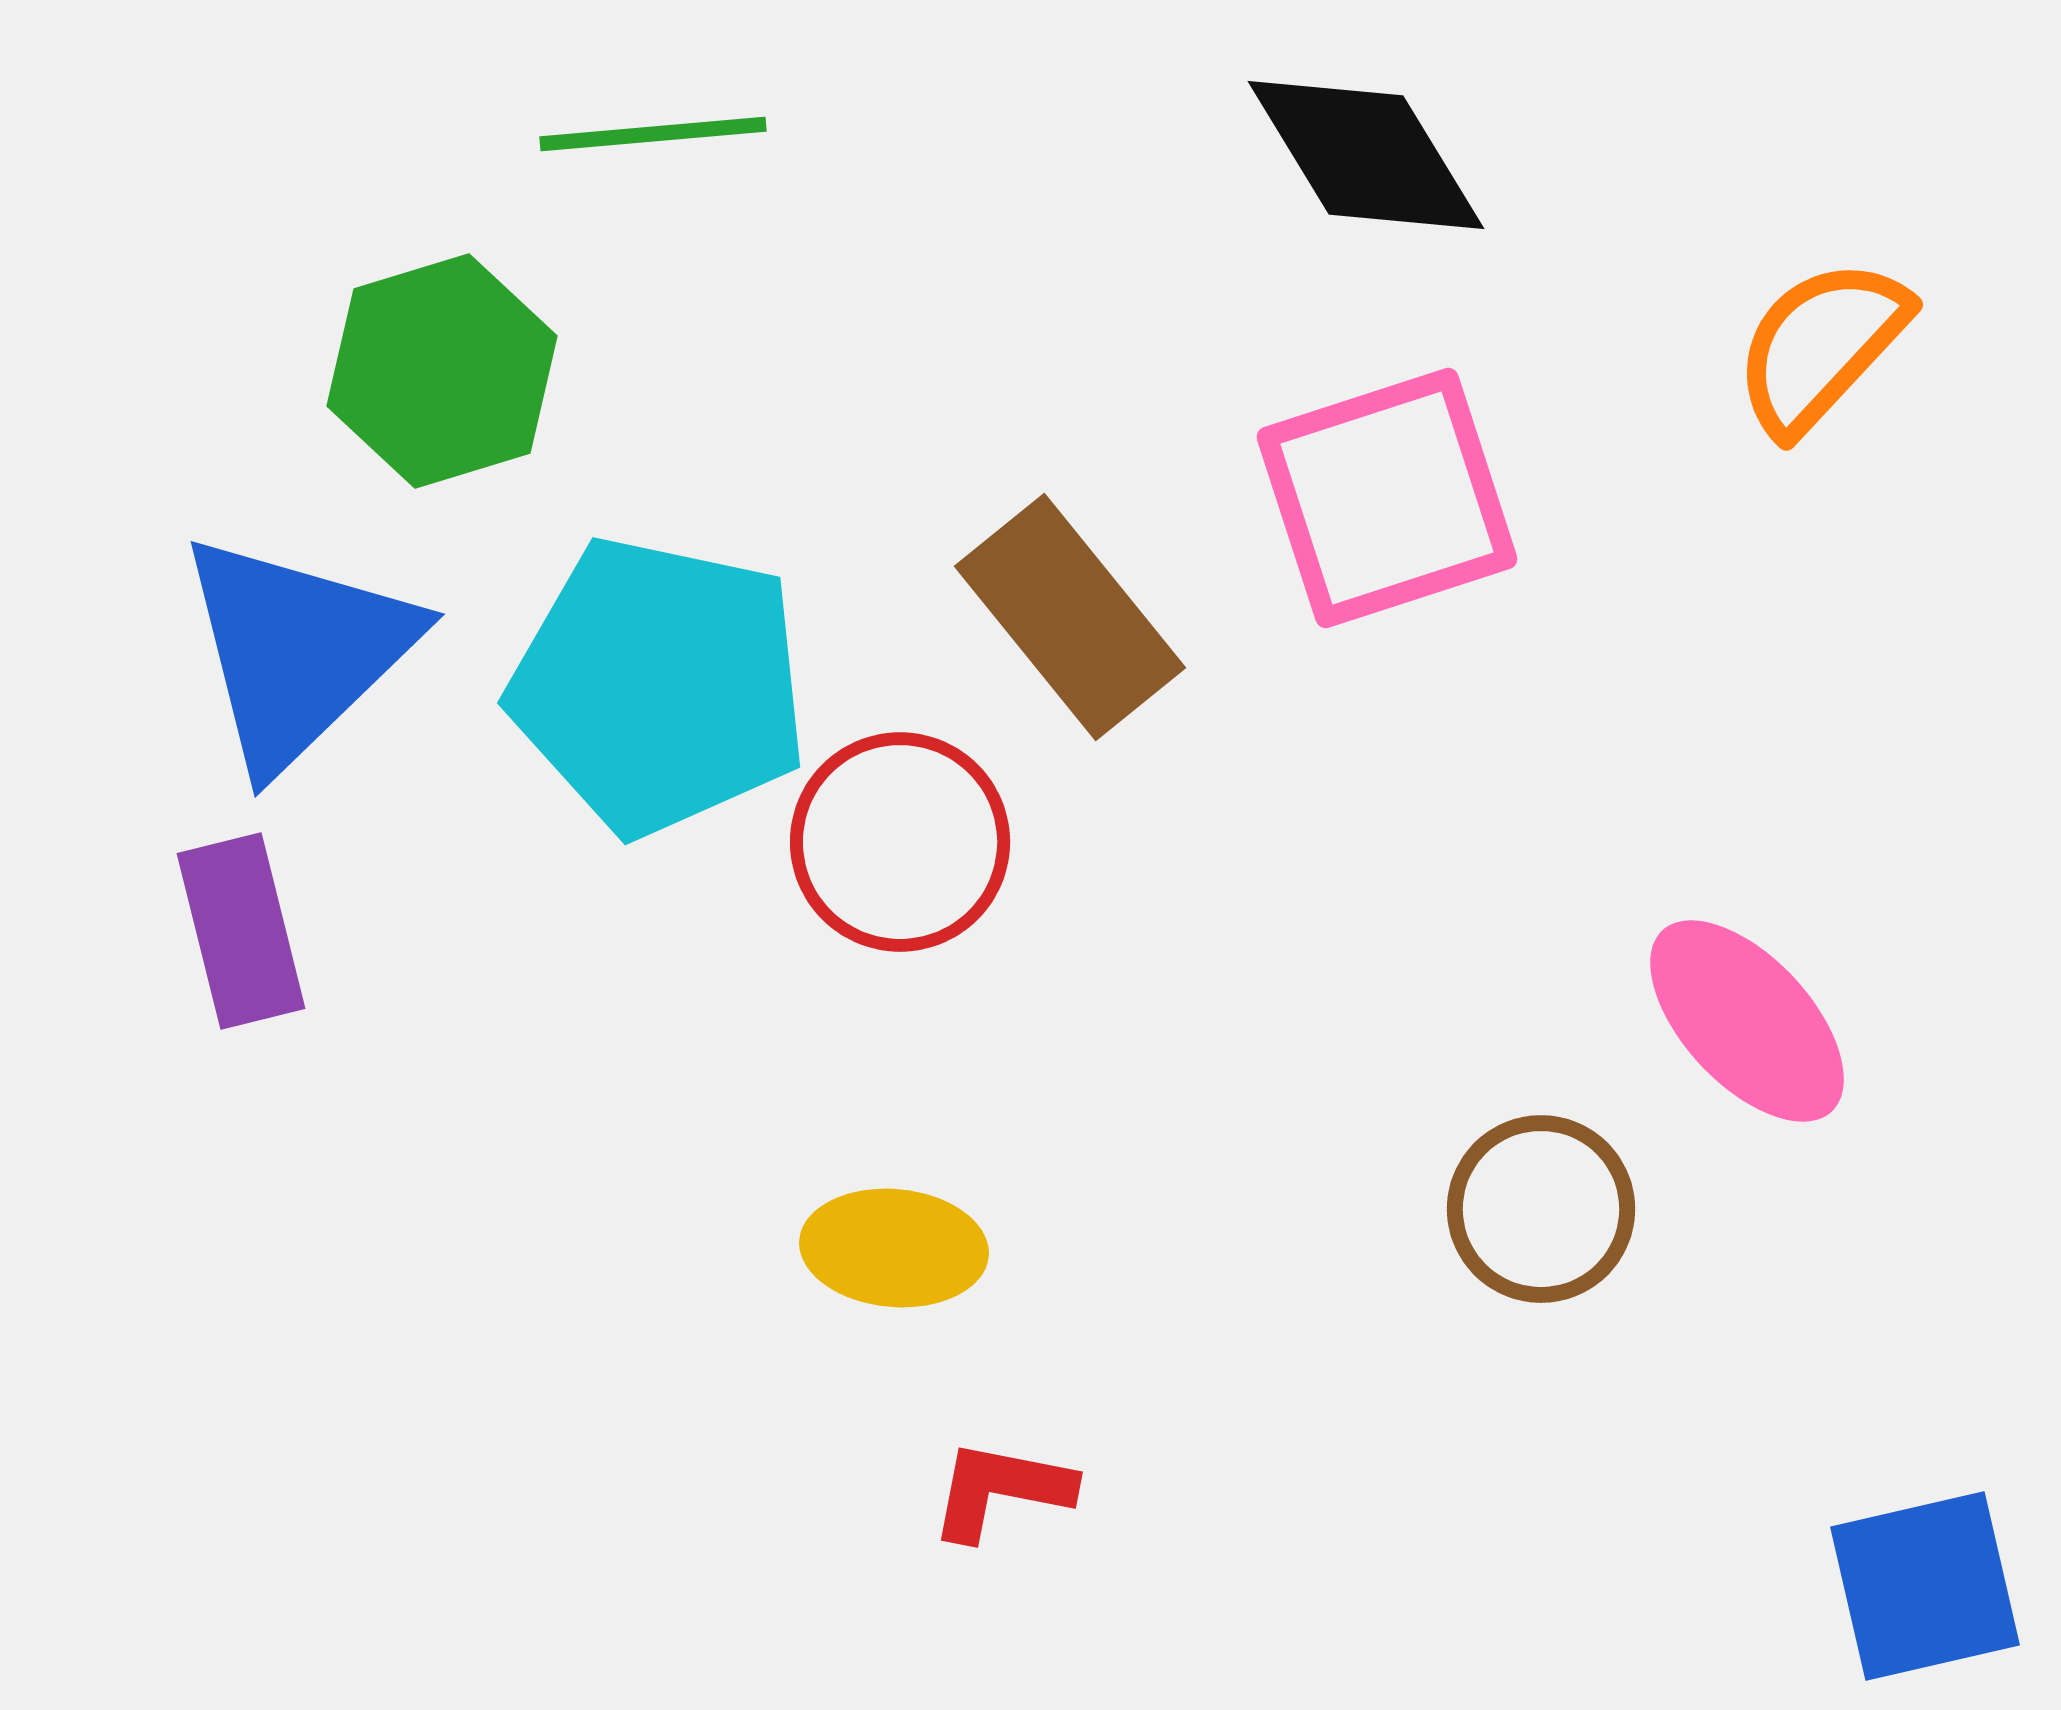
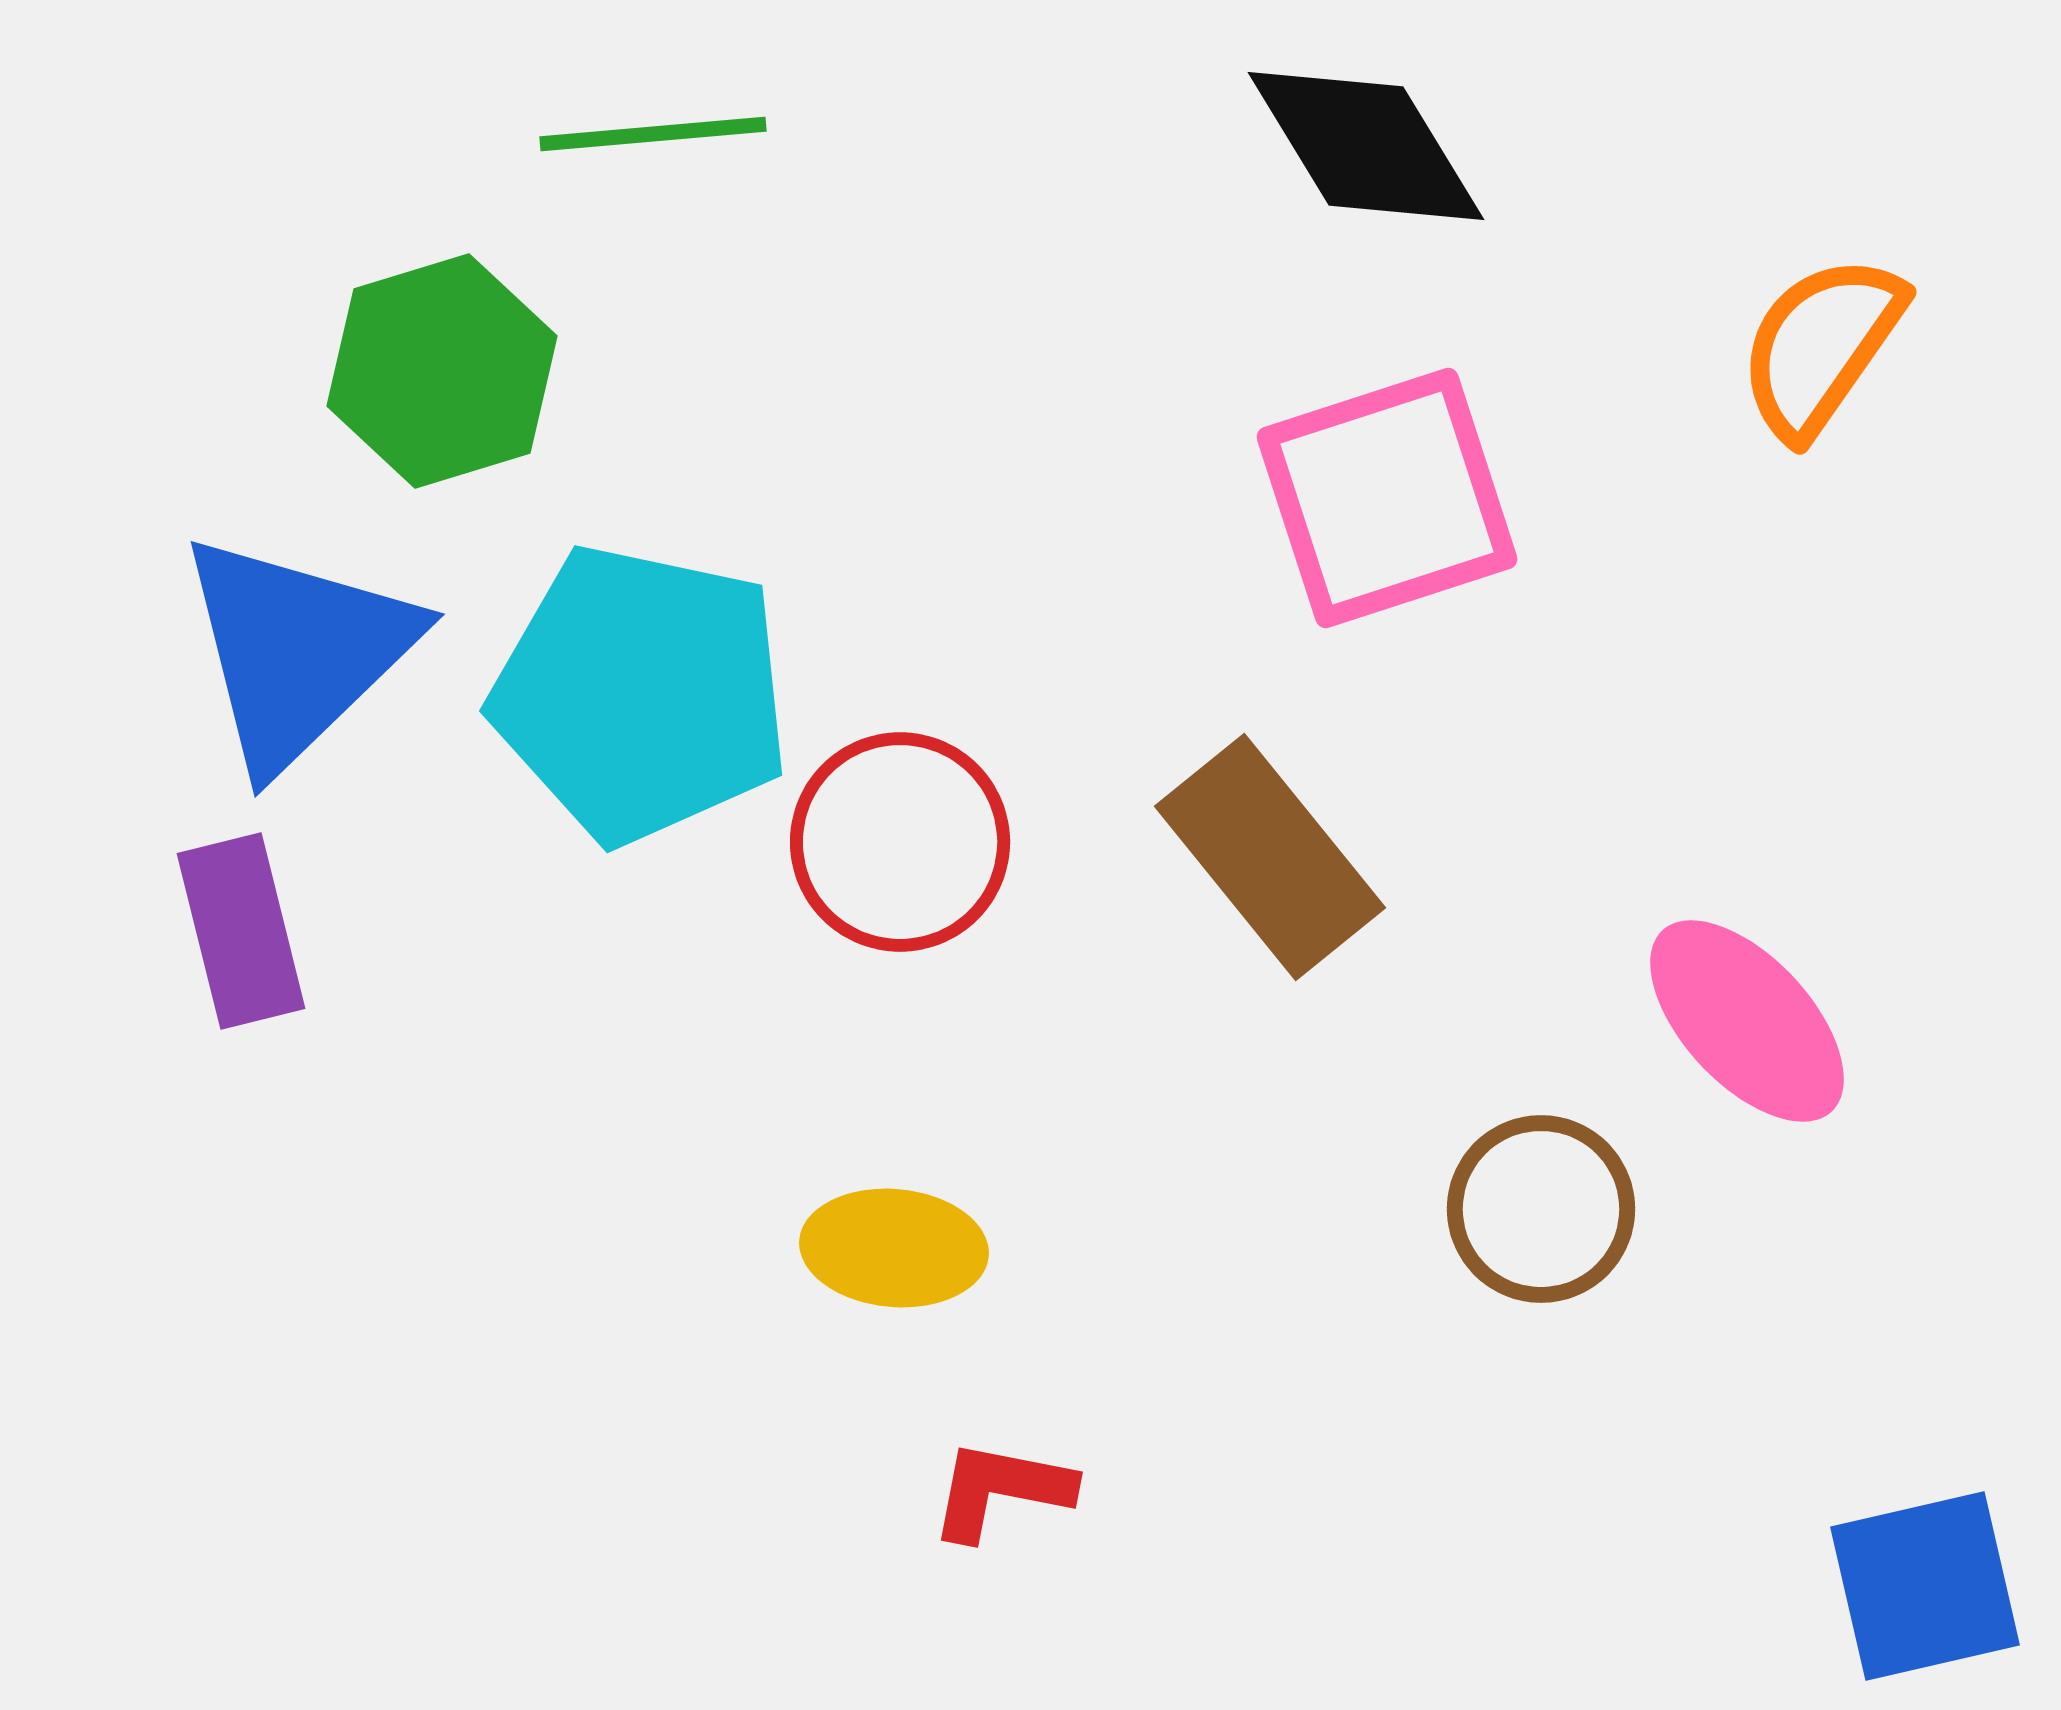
black diamond: moved 9 px up
orange semicircle: rotated 8 degrees counterclockwise
brown rectangle: moved 200 px right, 240 px down
cyan pentagon: moved 18 px left, 8 px down
